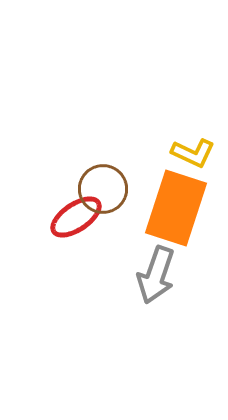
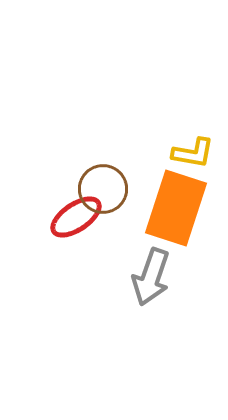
yellow L-shape: rotated 15 degrees counterclockwise
gray arrow: moved 5 px left, 2 px down
